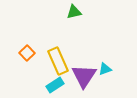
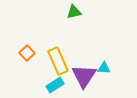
cyan triangle: moved 1 px left, 1 px up; rotated 24 degrees clockwise
